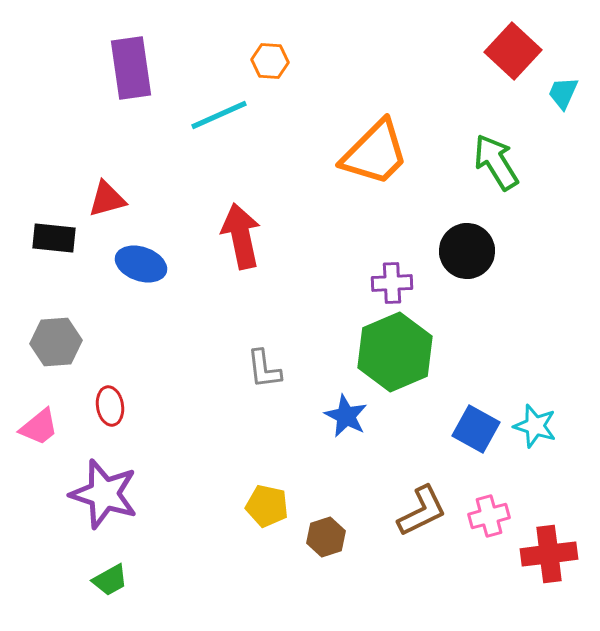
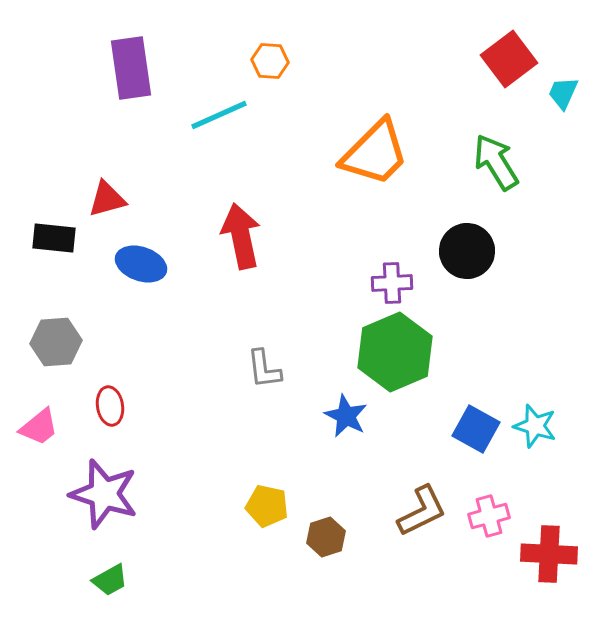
red square: moved 4 px left, 8 px down; rotated 10 degrees clockwise
red cross: rotated 10 degrees clockwise
